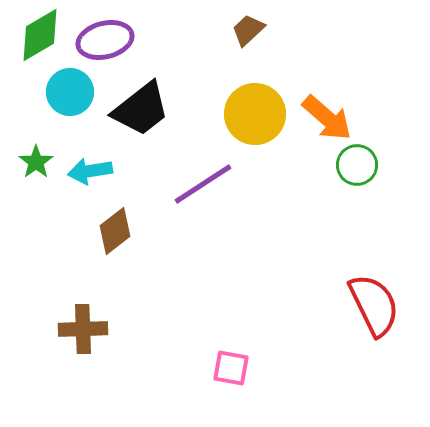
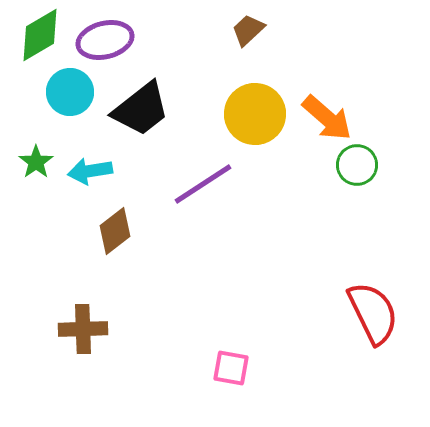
red semicircle: moved 1 px left, 8 px down
